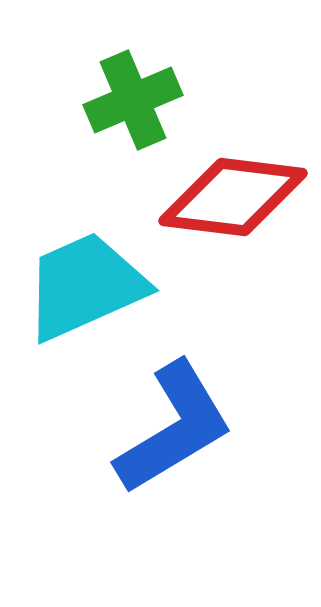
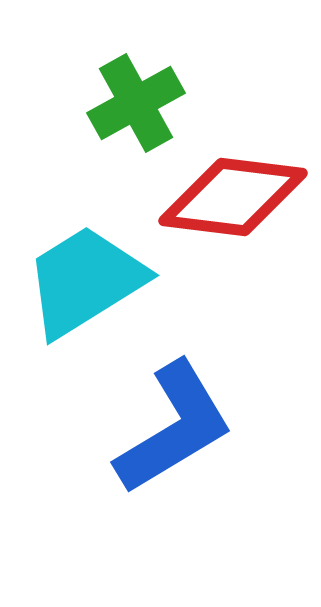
green cross: moved 3 px right, 3 px down; rotated 6 degrees counterclockwise
cyan trapezoid: moved 5 px up; rotated 8 degrees counterclockwise
